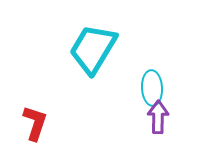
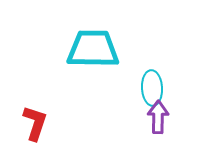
cyan trapezoid: rotated 60 degrees clockwise
